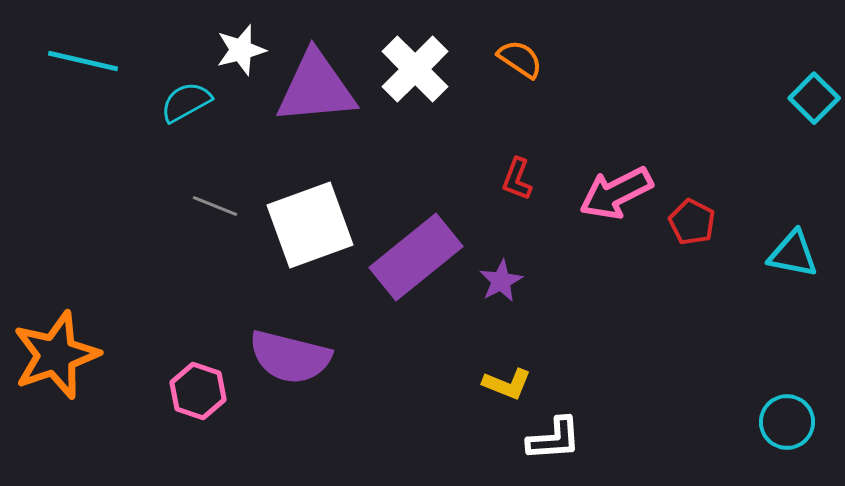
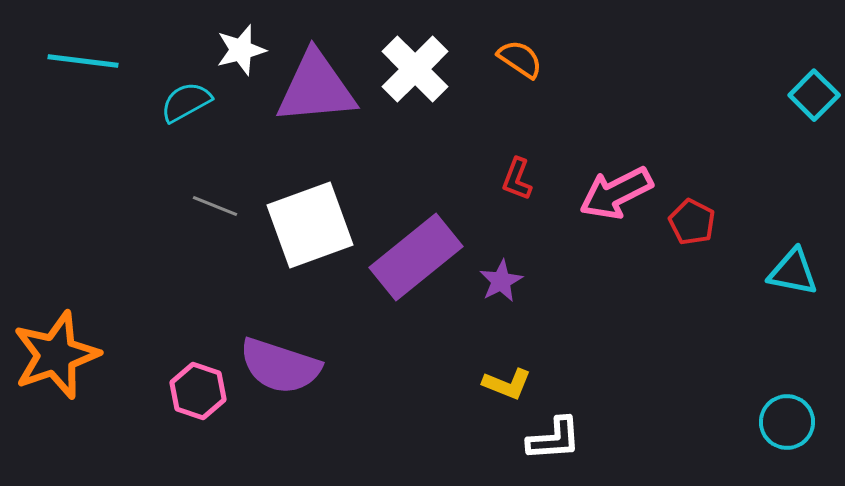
cyan line: rotated 6 degrees counterclockwise
cyan square: moved 3 px up
cyan triangle: moved 18 px down
purple semicircle: moved 10 px left, 9 px down; rotated 4 degrees clockwise
